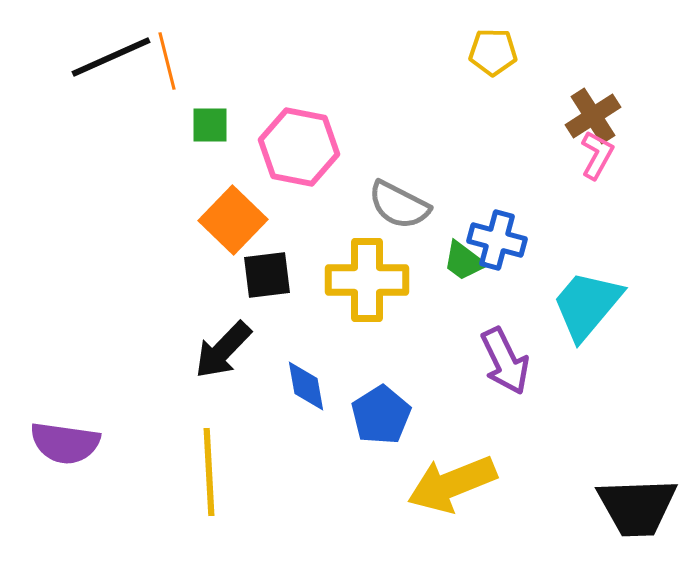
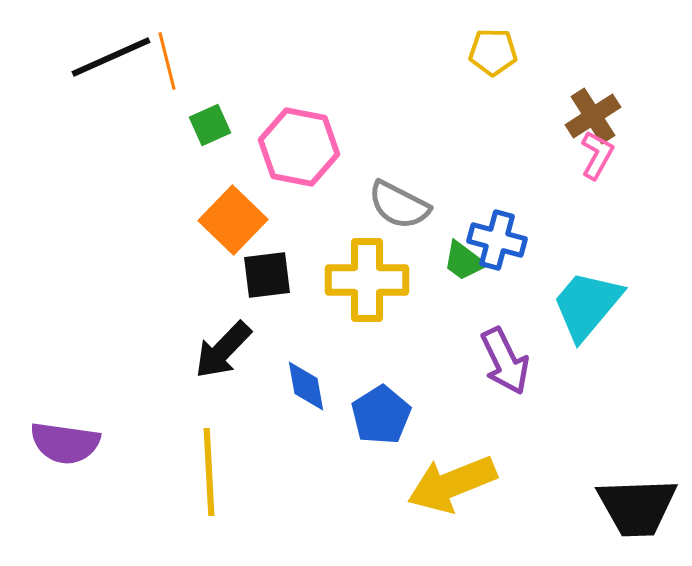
green square: rotated 24 degrees counterclockwise
